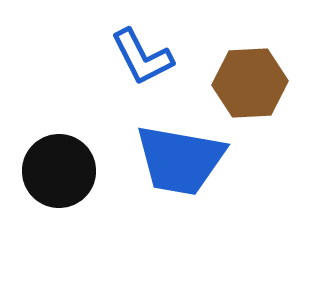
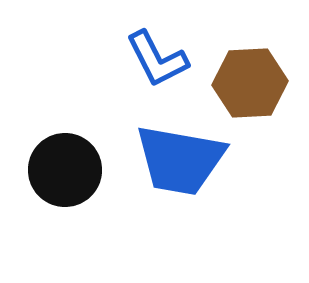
blue L-shape: moved 15 px right, 2 px down
black circle: moved 6 px right, 1 px up
